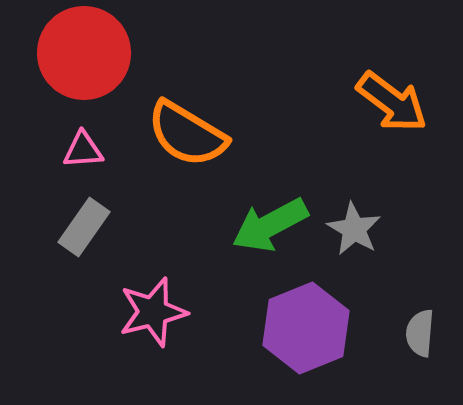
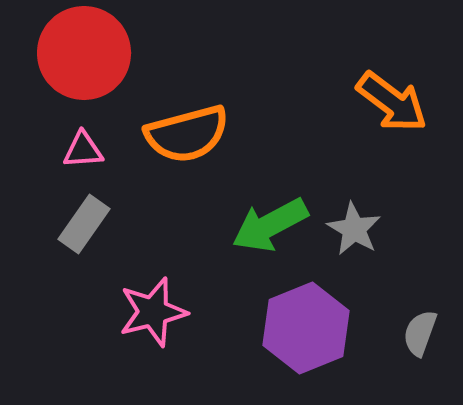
orange semicircle: rotated 46 degrees counterclockwise
gray rectangle: moved 3 px up
gray semicircle: rotated 15 degrees clockwise
